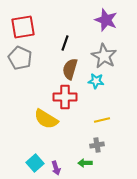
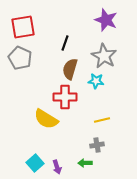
purple arrow: moved 1 px right, 1 px up
